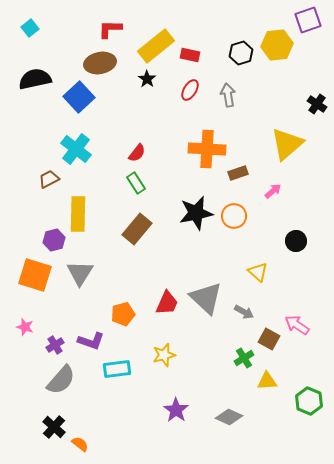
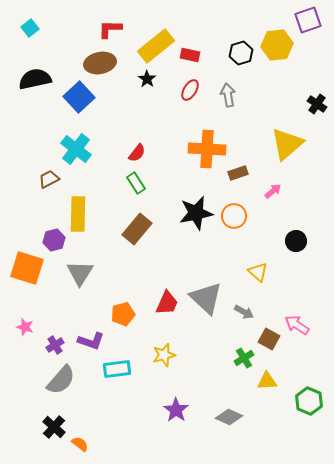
orange square at (35, 275): moved 8 px left, 7 px up
